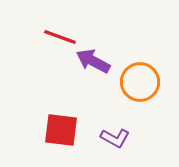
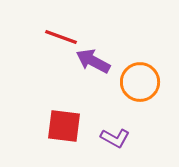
red line: moved 1 px right
red square: moved 3 px right, 4 px up
